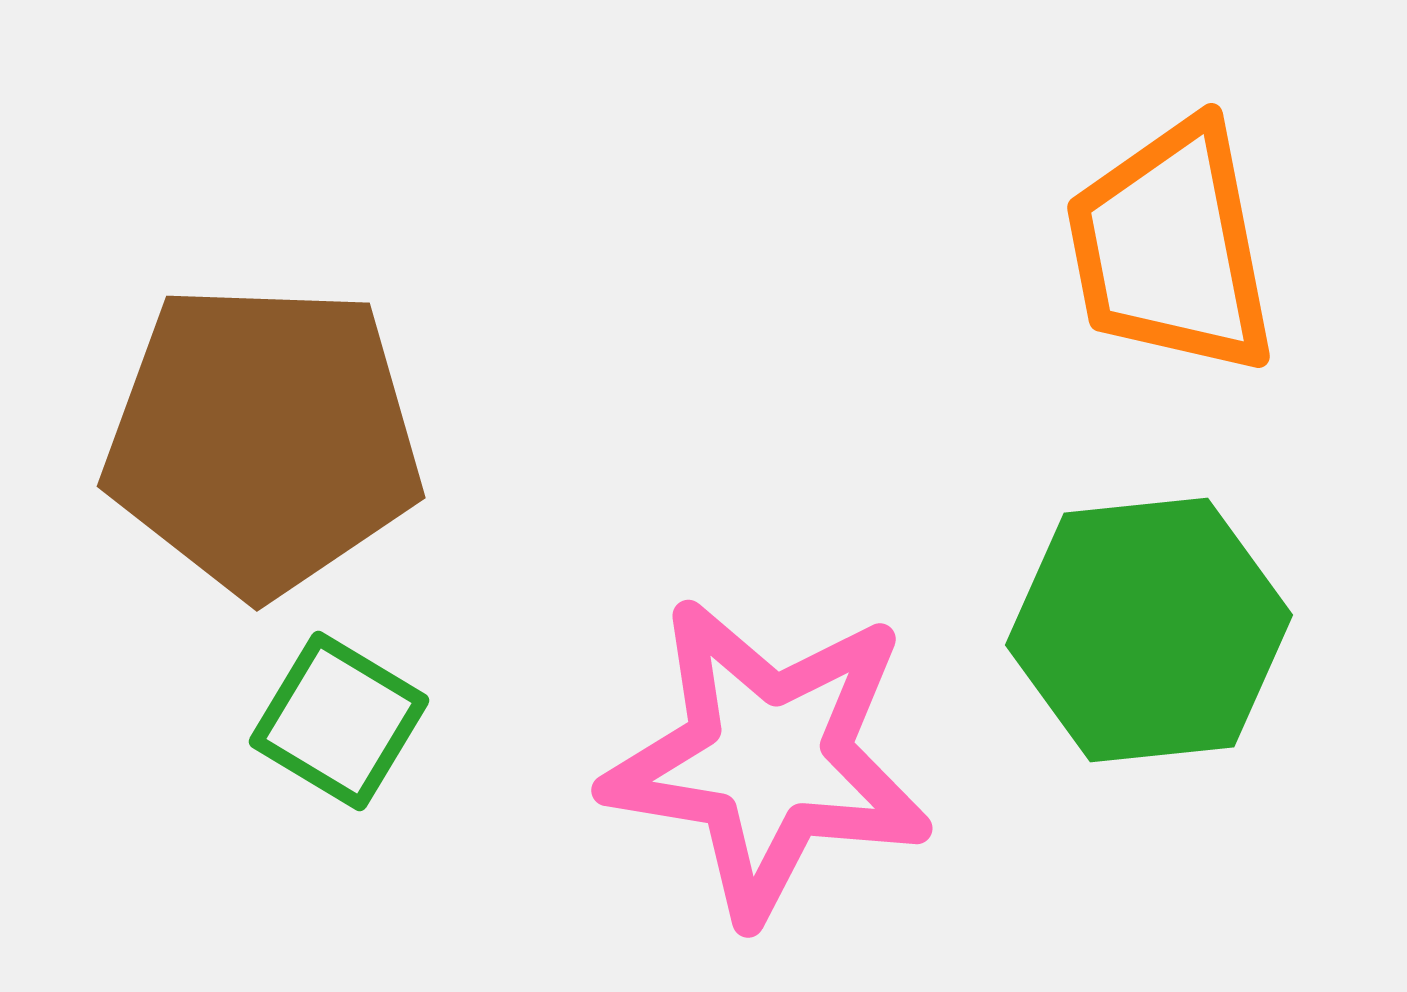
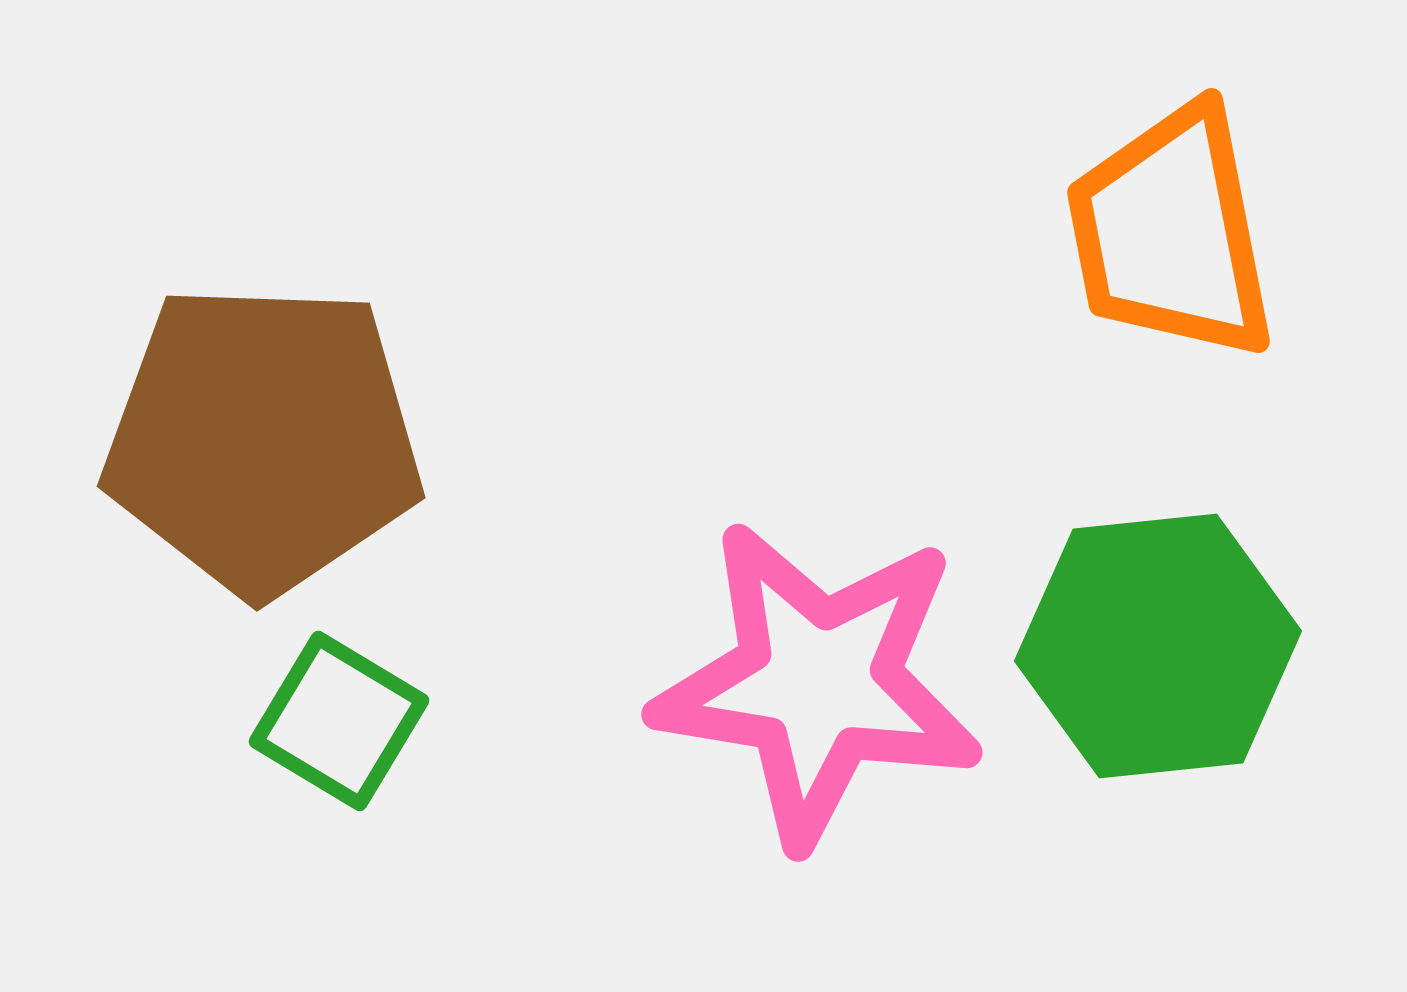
orange trapezoid: moved 15 px up
green hexagon: moved 9 px right, 16 px down
pink star: moved 50 px right, 76 px up
